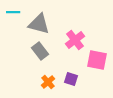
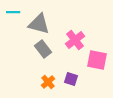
gray rectangle: moved 3 px right, 2 px up
